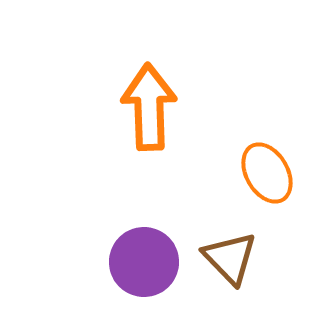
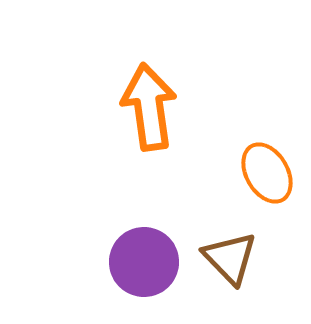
orange arrow: rotated 6 degrees counterclockwise
